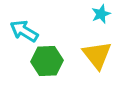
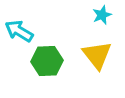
cyan star: moved 1 px right, 1 px down
cyan arrow: moved 5 px left
